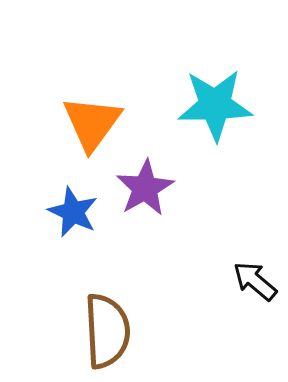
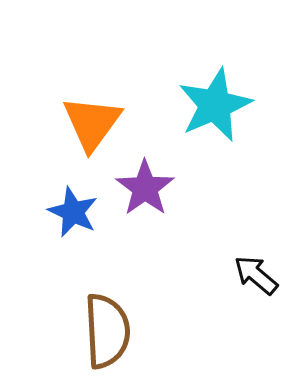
cyan star: rotated 22 degrees counterclockwise
purple star: rotated 6 degrees counterclockwise
black arrow: moved 1 px right, 6 px up
